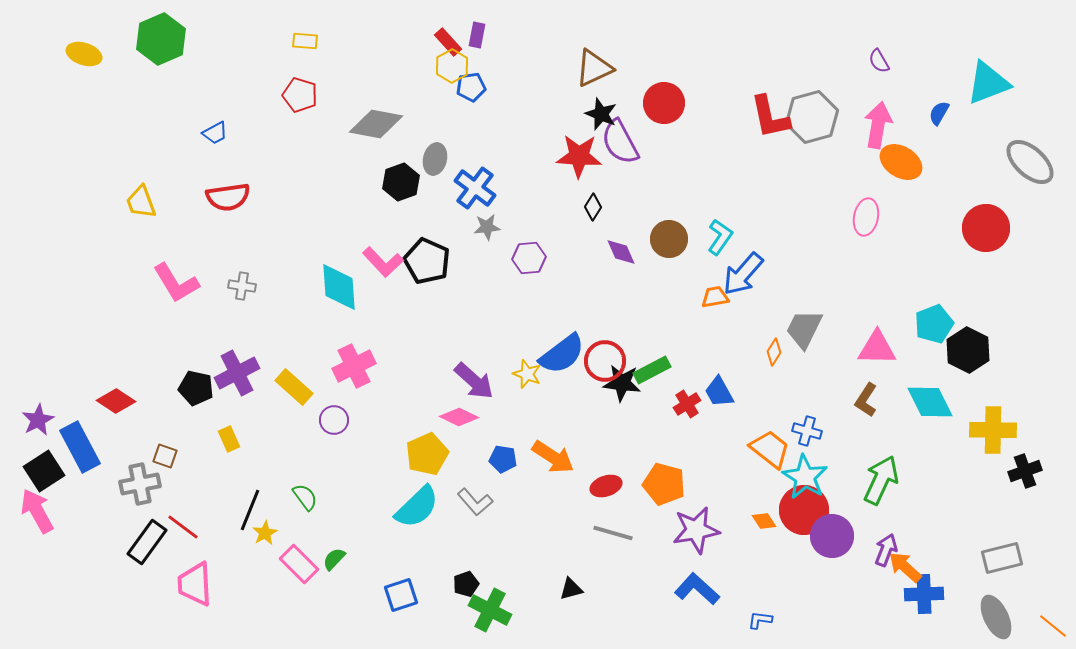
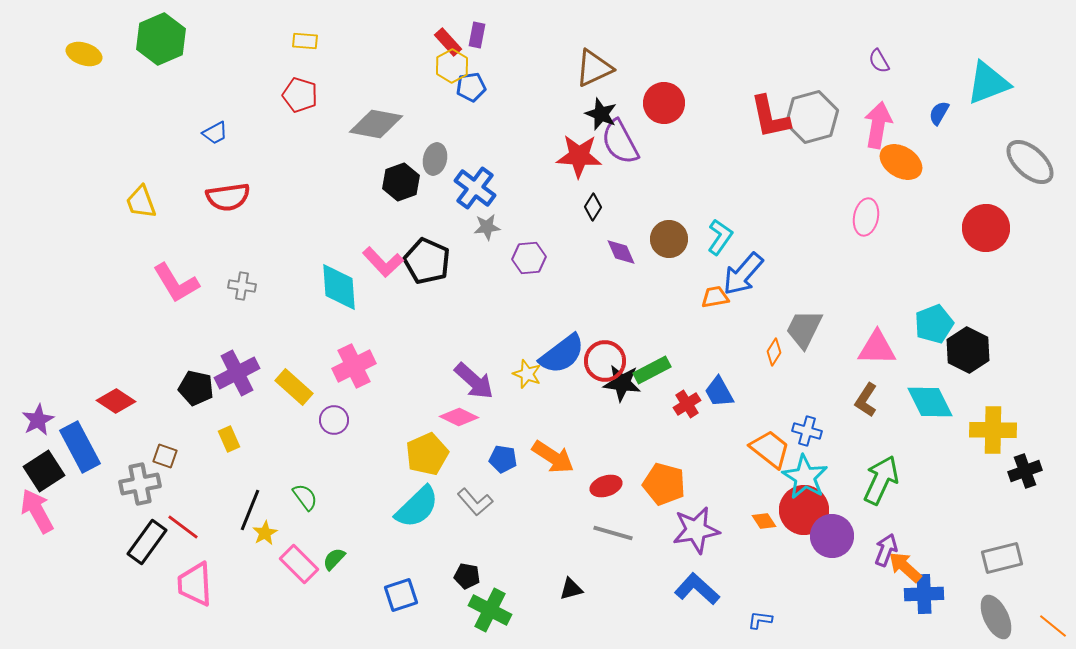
black pentagon at (466, 584): moved 1 px right, 8 px up; rotated 30 degrees clockwise
